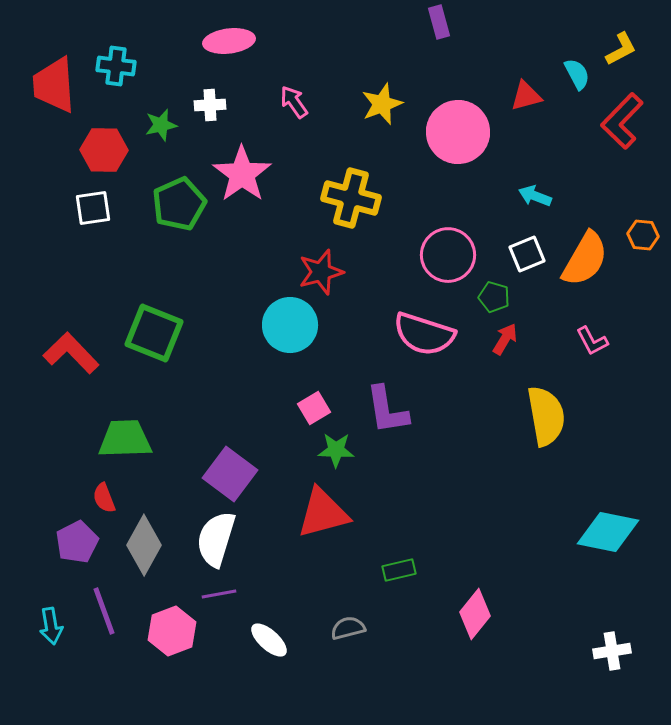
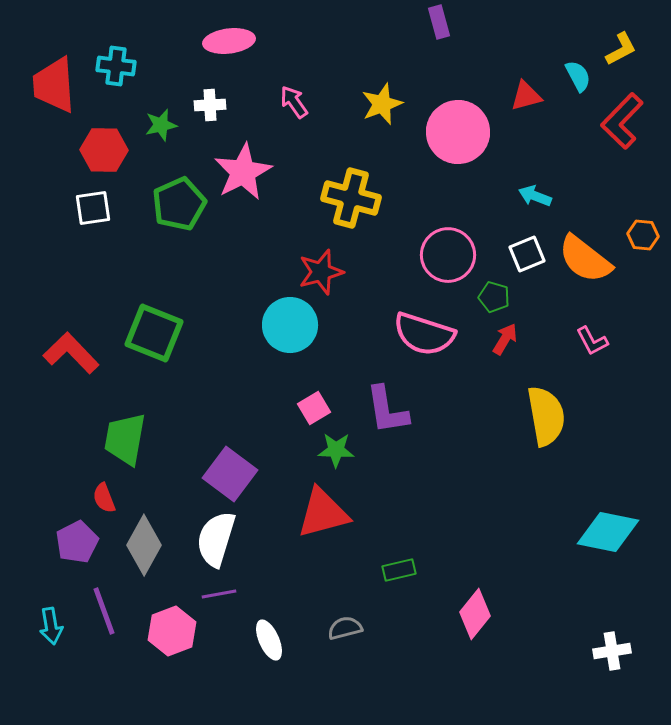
cyan semicircle at (577, 74): moved 1 px right, 2 px down
pink star at (242, 174): moved 1 px right, 2 px up; rotated 8 degrees clockwise
orange semicircle at (585, 259): rotated 98 degrees clockwise
green trapezoid at (125, 439): rotated 78 degrees counterclockwise
gray semicircle at (348, 628): moved 3 px left
white ellipse at (269, 640): rotated 24 degrees clockwise
